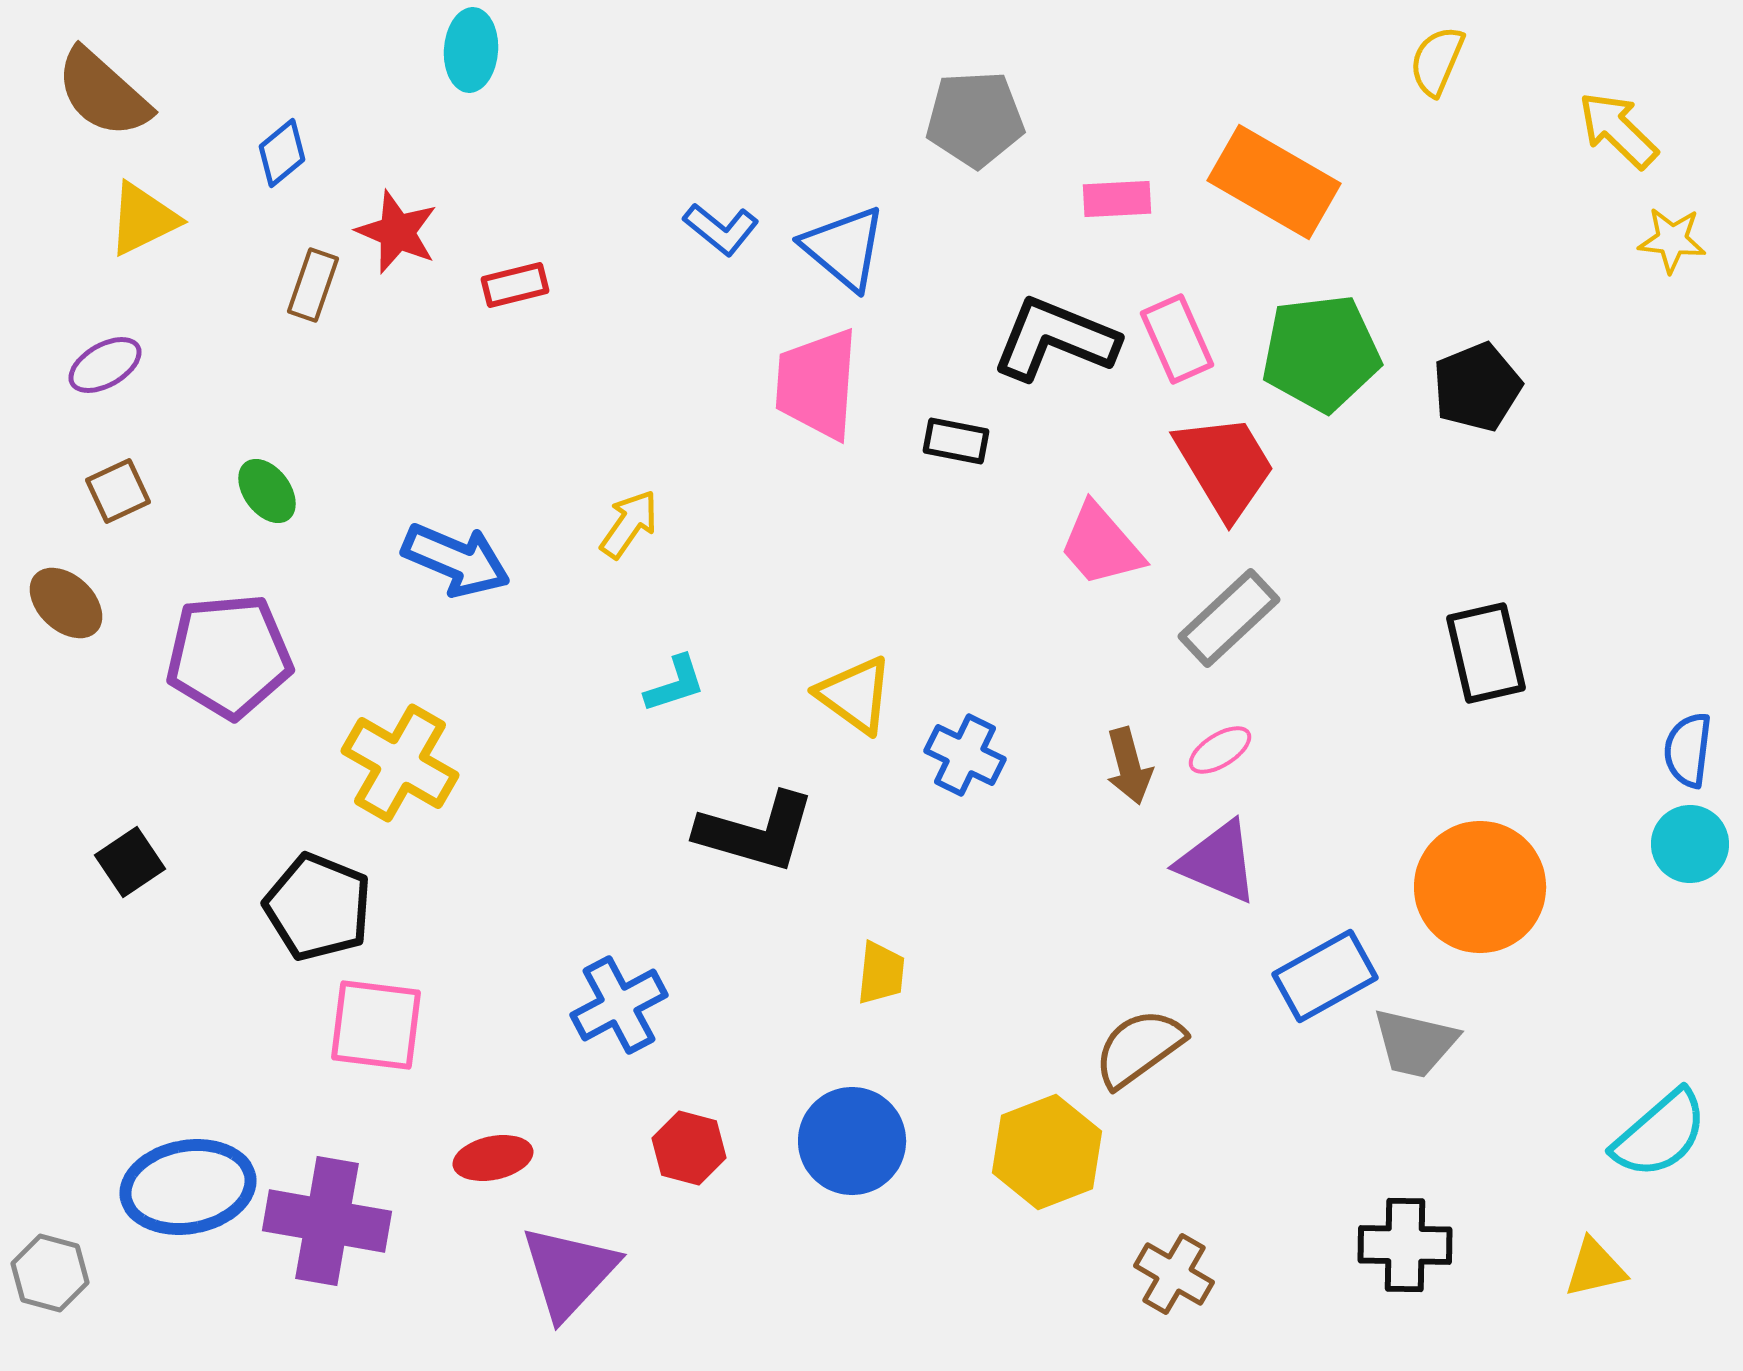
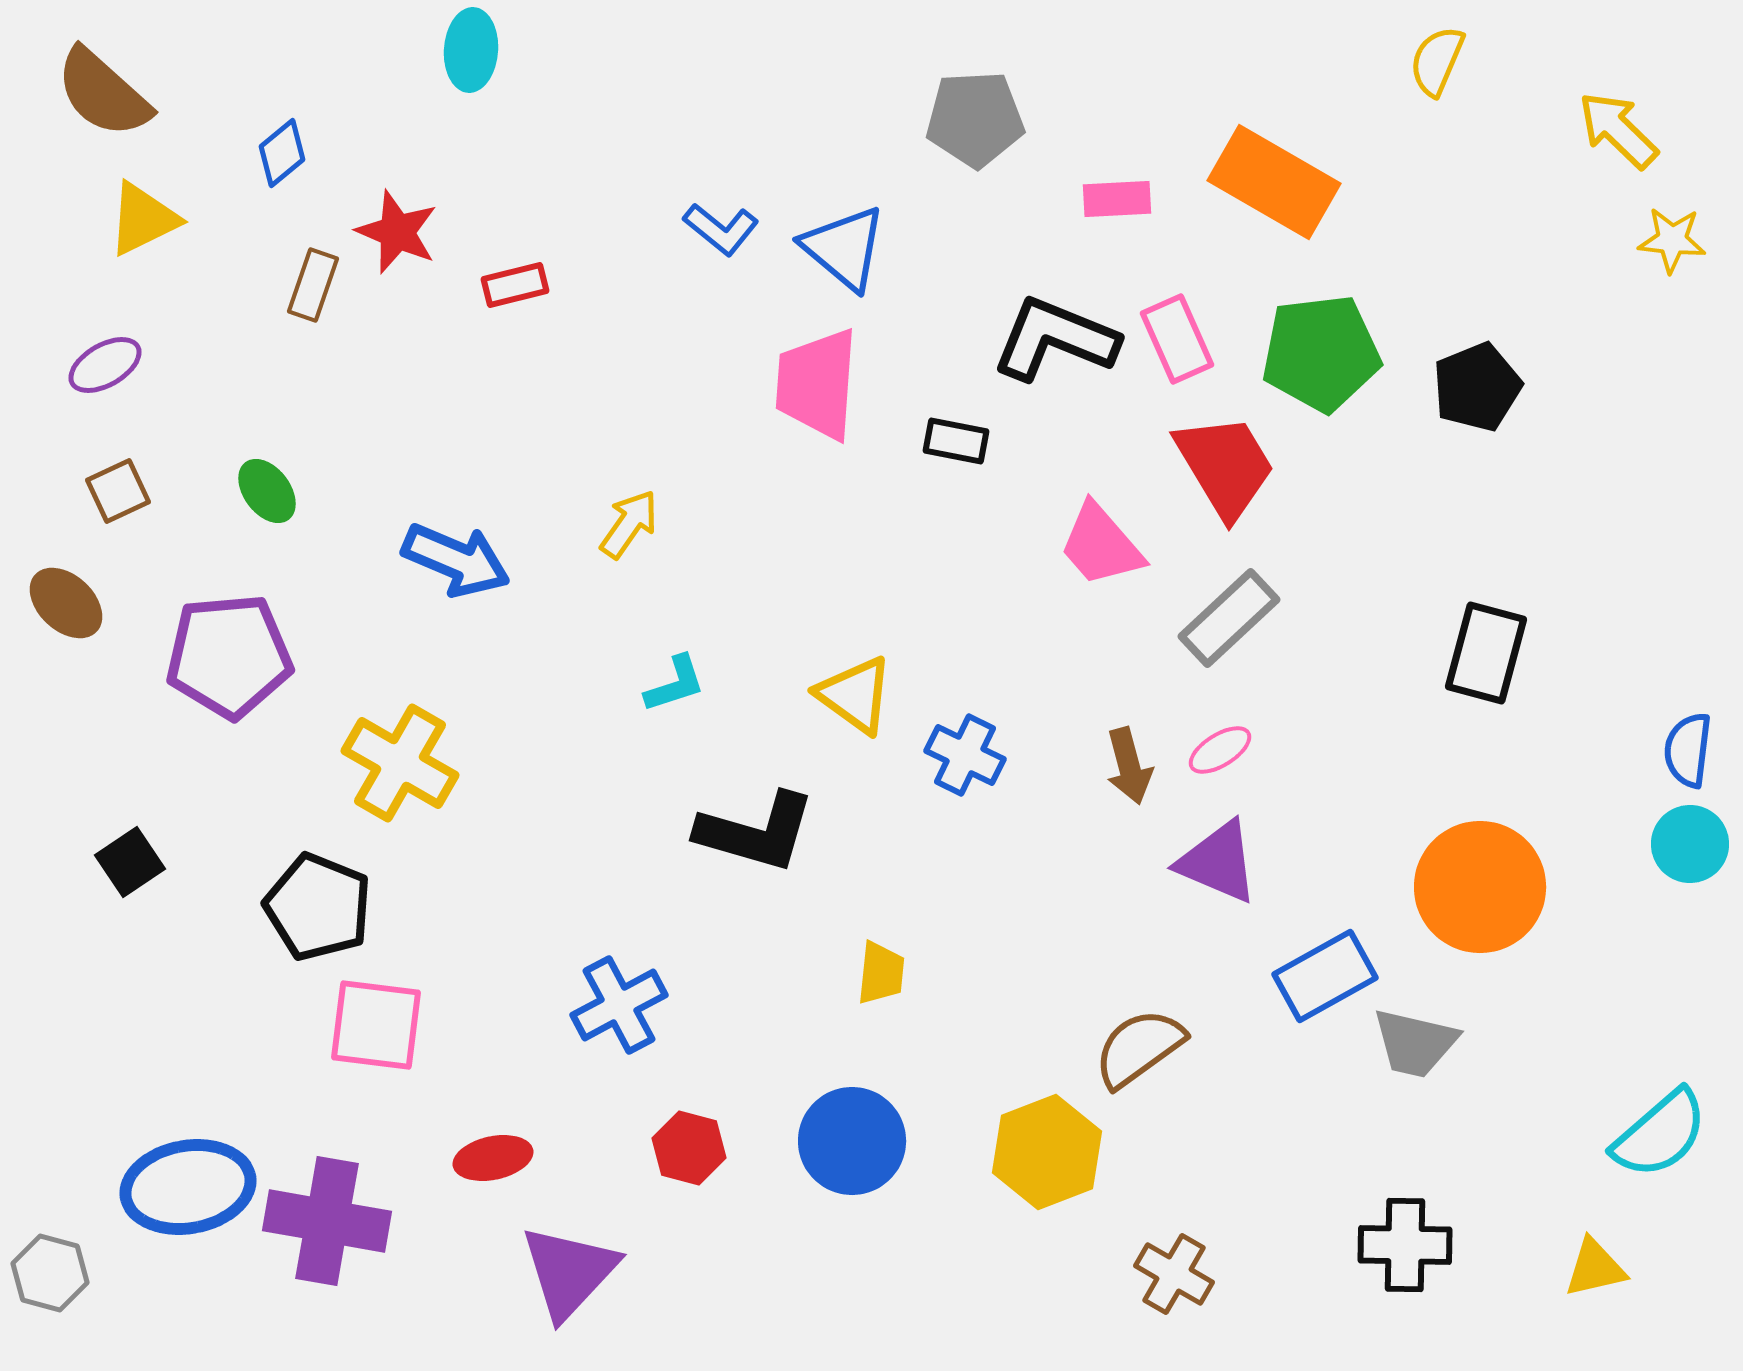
black rectangle at (1486, 653): rotated 28 degrees clockwise
